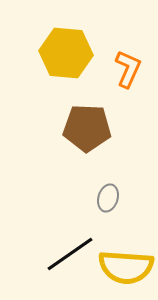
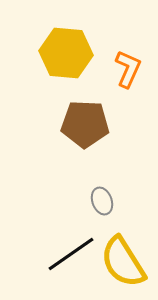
brown pentagon: moved 2 px left, 4 px up
gray ellipse: moved 6 px left, 3 px down; rotated 36 degrees counterclockwise
black line: moved 1 px right
yellow semicircle: moved 3 px left, 5 px up; rotated 54 degrees clockwise
